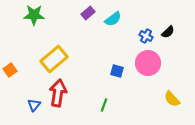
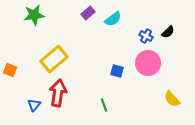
green star: rotated 10 degrees counterclockwise
orange square: rotated 32 degrees counterclockwise
green line: rotated 40 degrees counterclockwise
